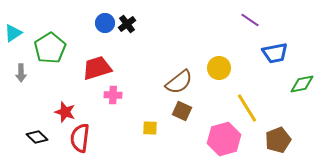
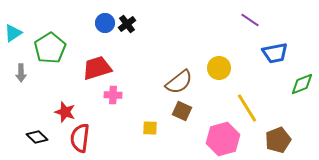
green diamond: rotated 10 degrees counterclockwise
pink hexagon: moved 1 px left
